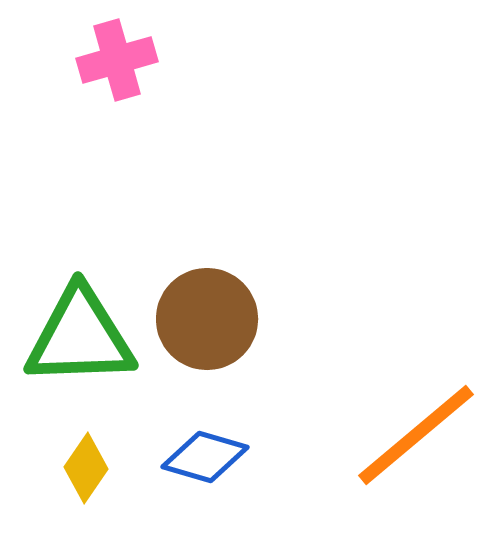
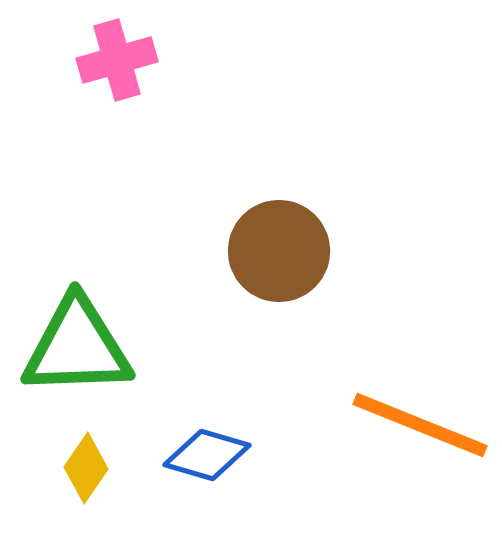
brown circle: moved 72 px right, 68 px up
green triangle: moved 3 px left, 10 px down
orange line: moved 4 px right, 10 px up; rotated 62 degrees clockwise
blue diamond: moved 2 px right, 2 px up
